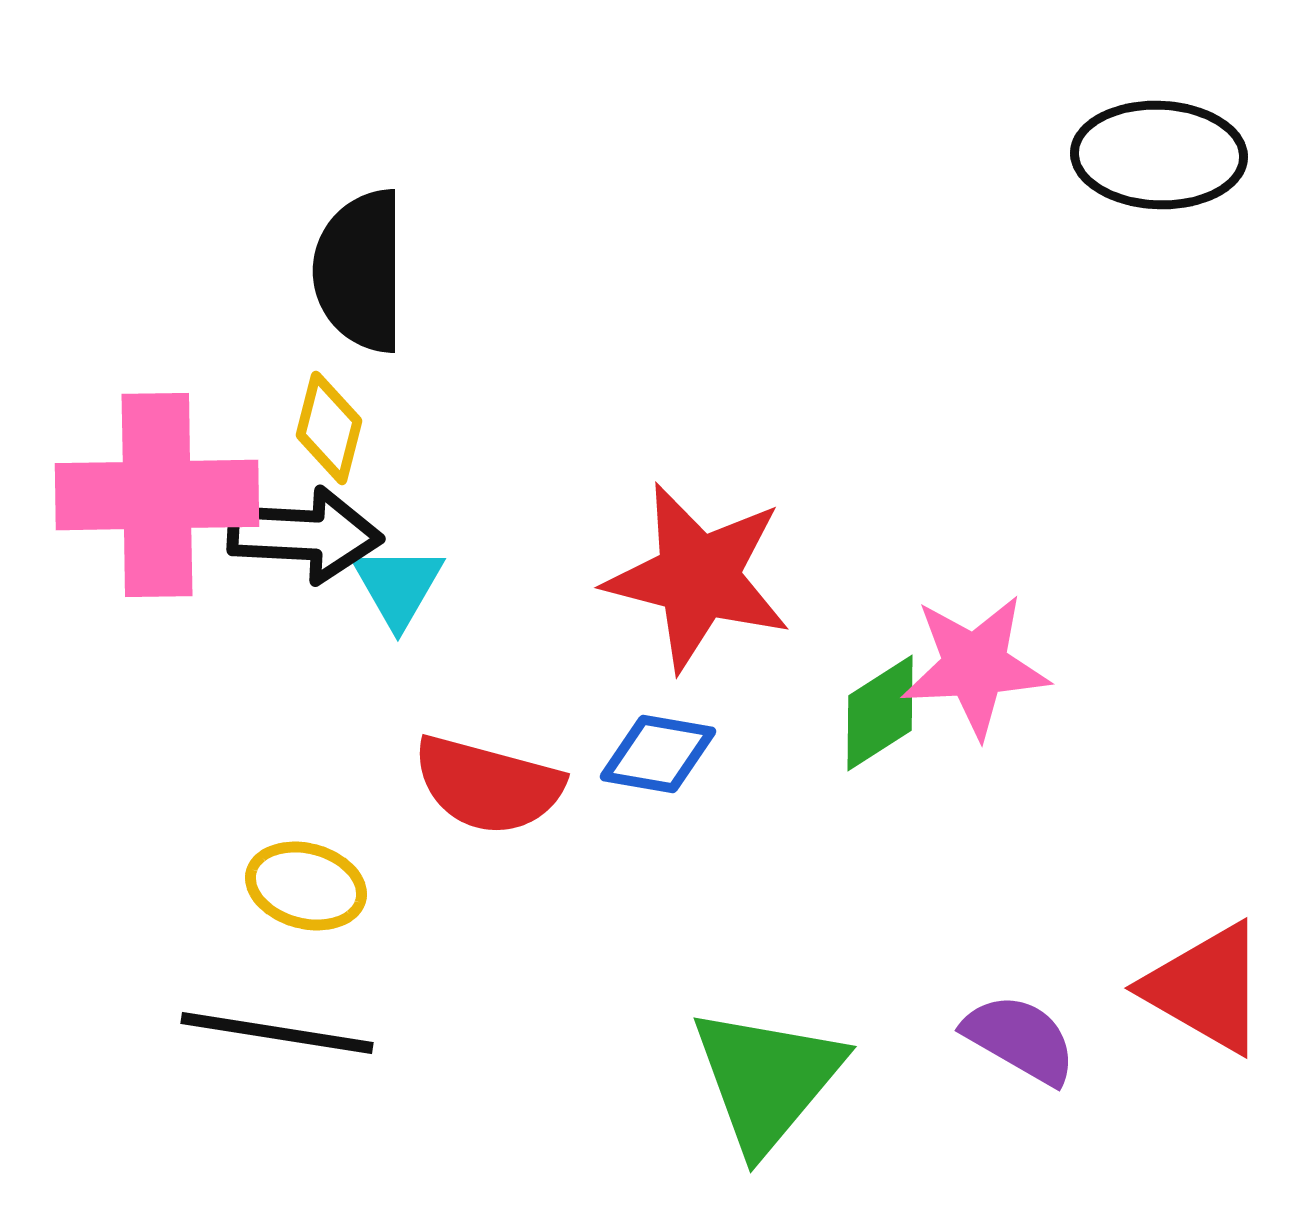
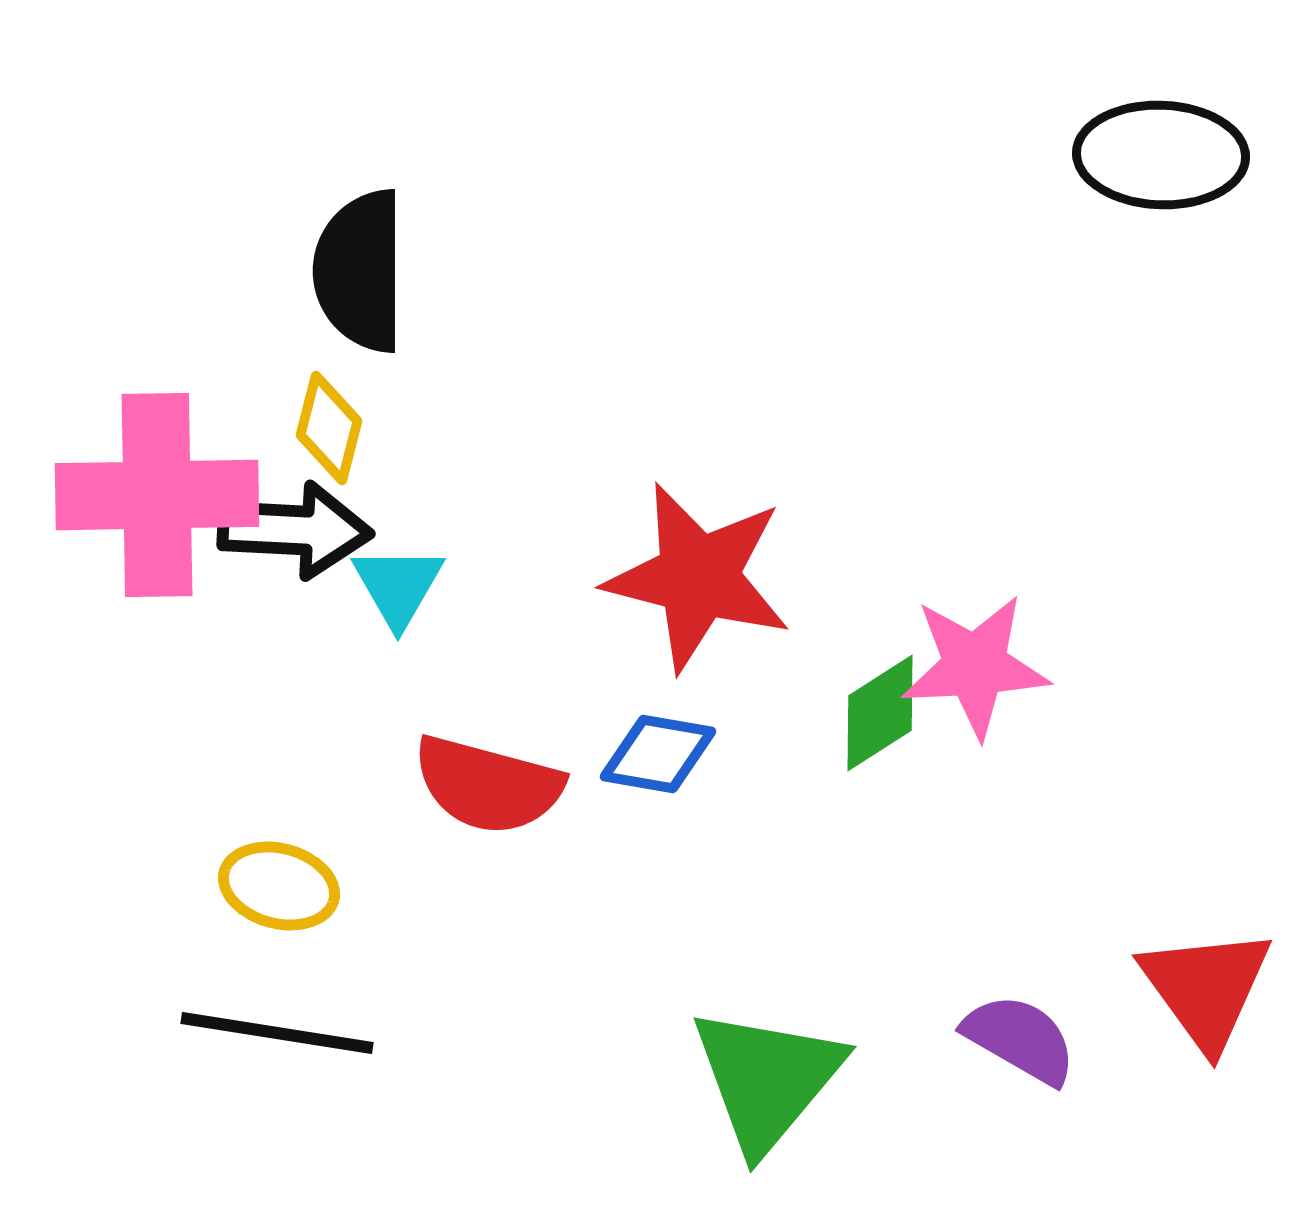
black ellipse: moved 2 px right
black arrow: moved 10 px left, 5 px up
yellow ellipse: moved 27 px left
red triangle: rotated 24 degrees clockwise
